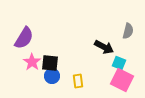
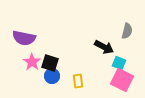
gray semicircle: moved 1 px left
purple semicircle: rotated 70 degrees clockwise
black square: rotated 12 degrees clockwise
